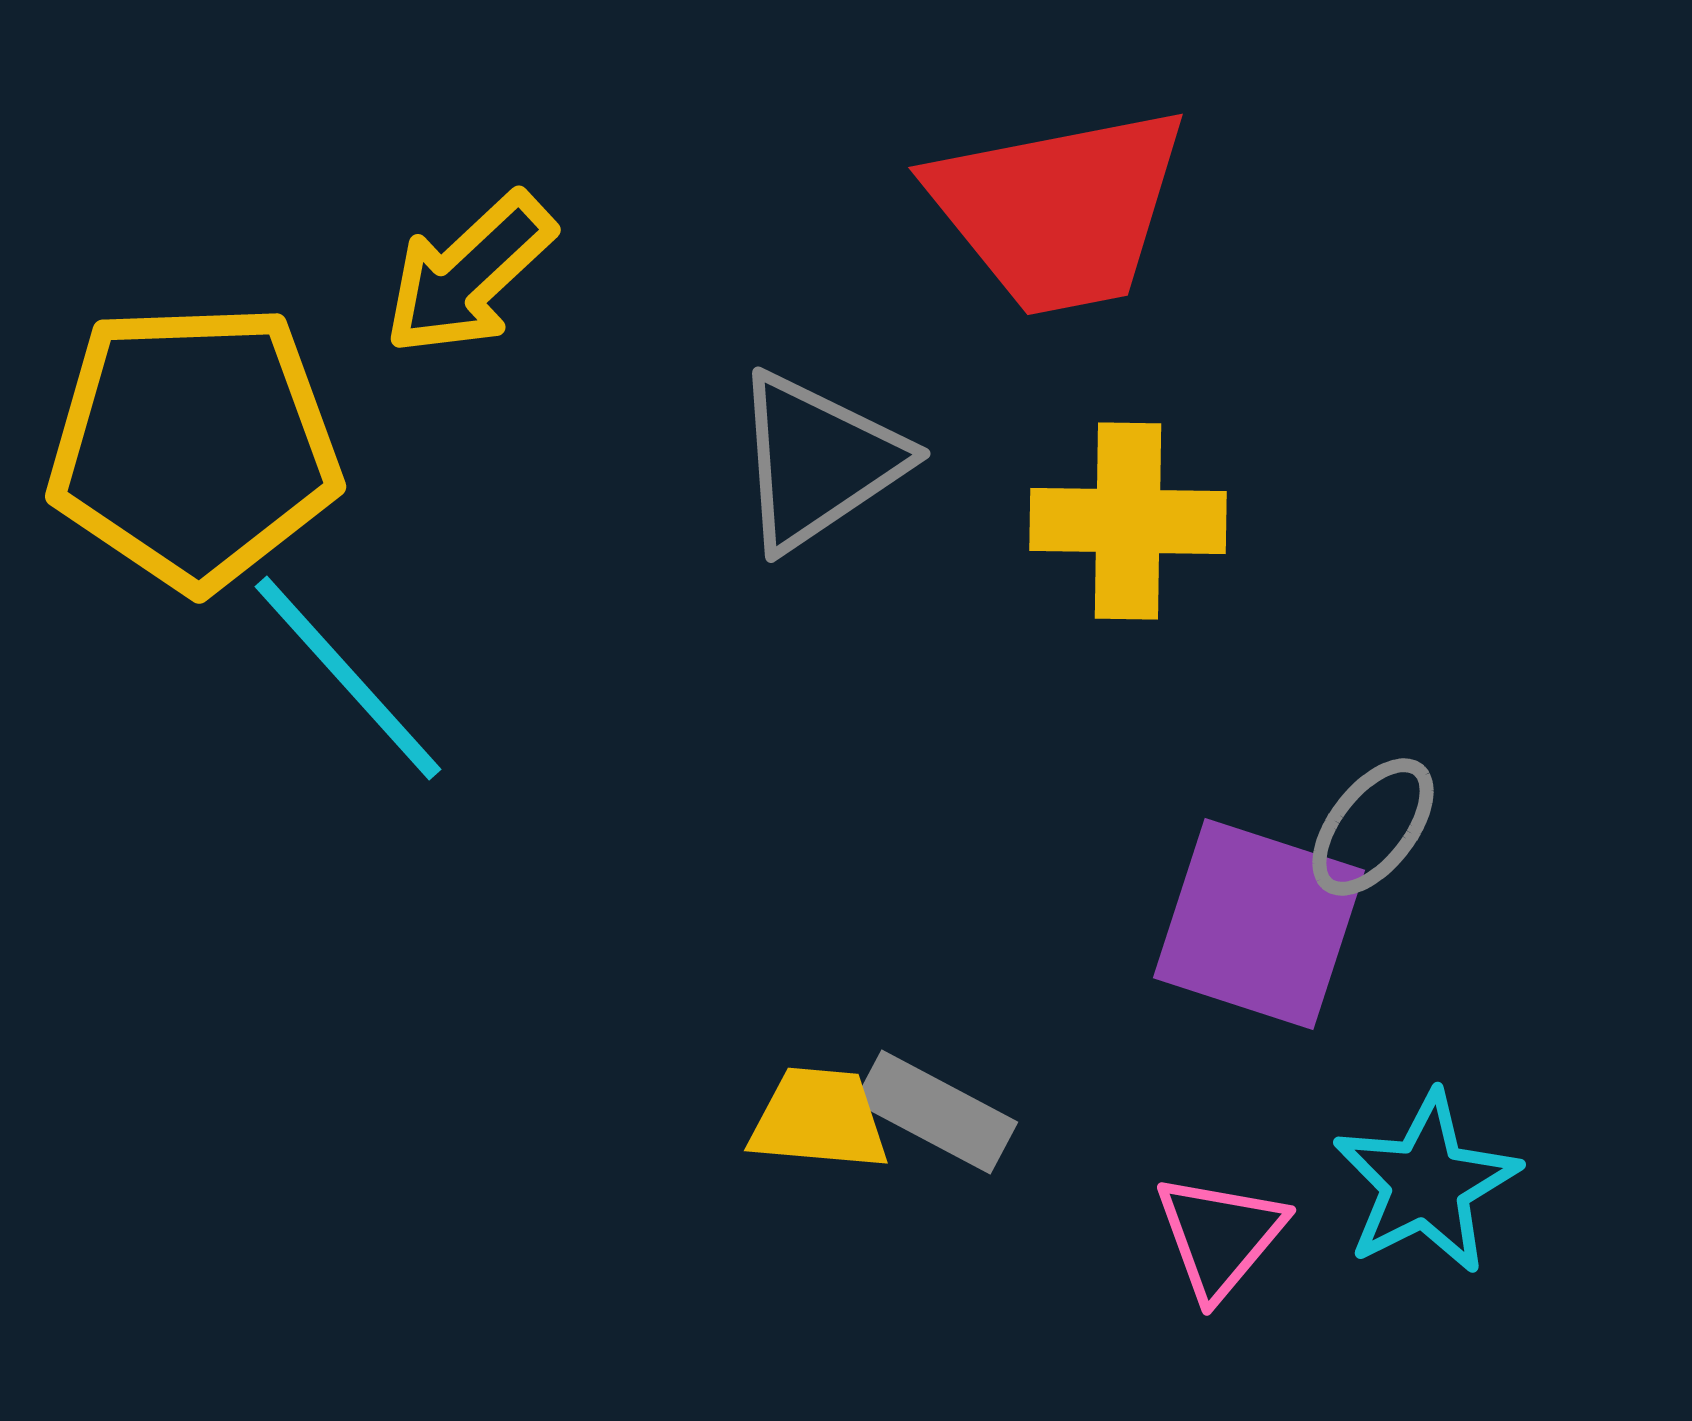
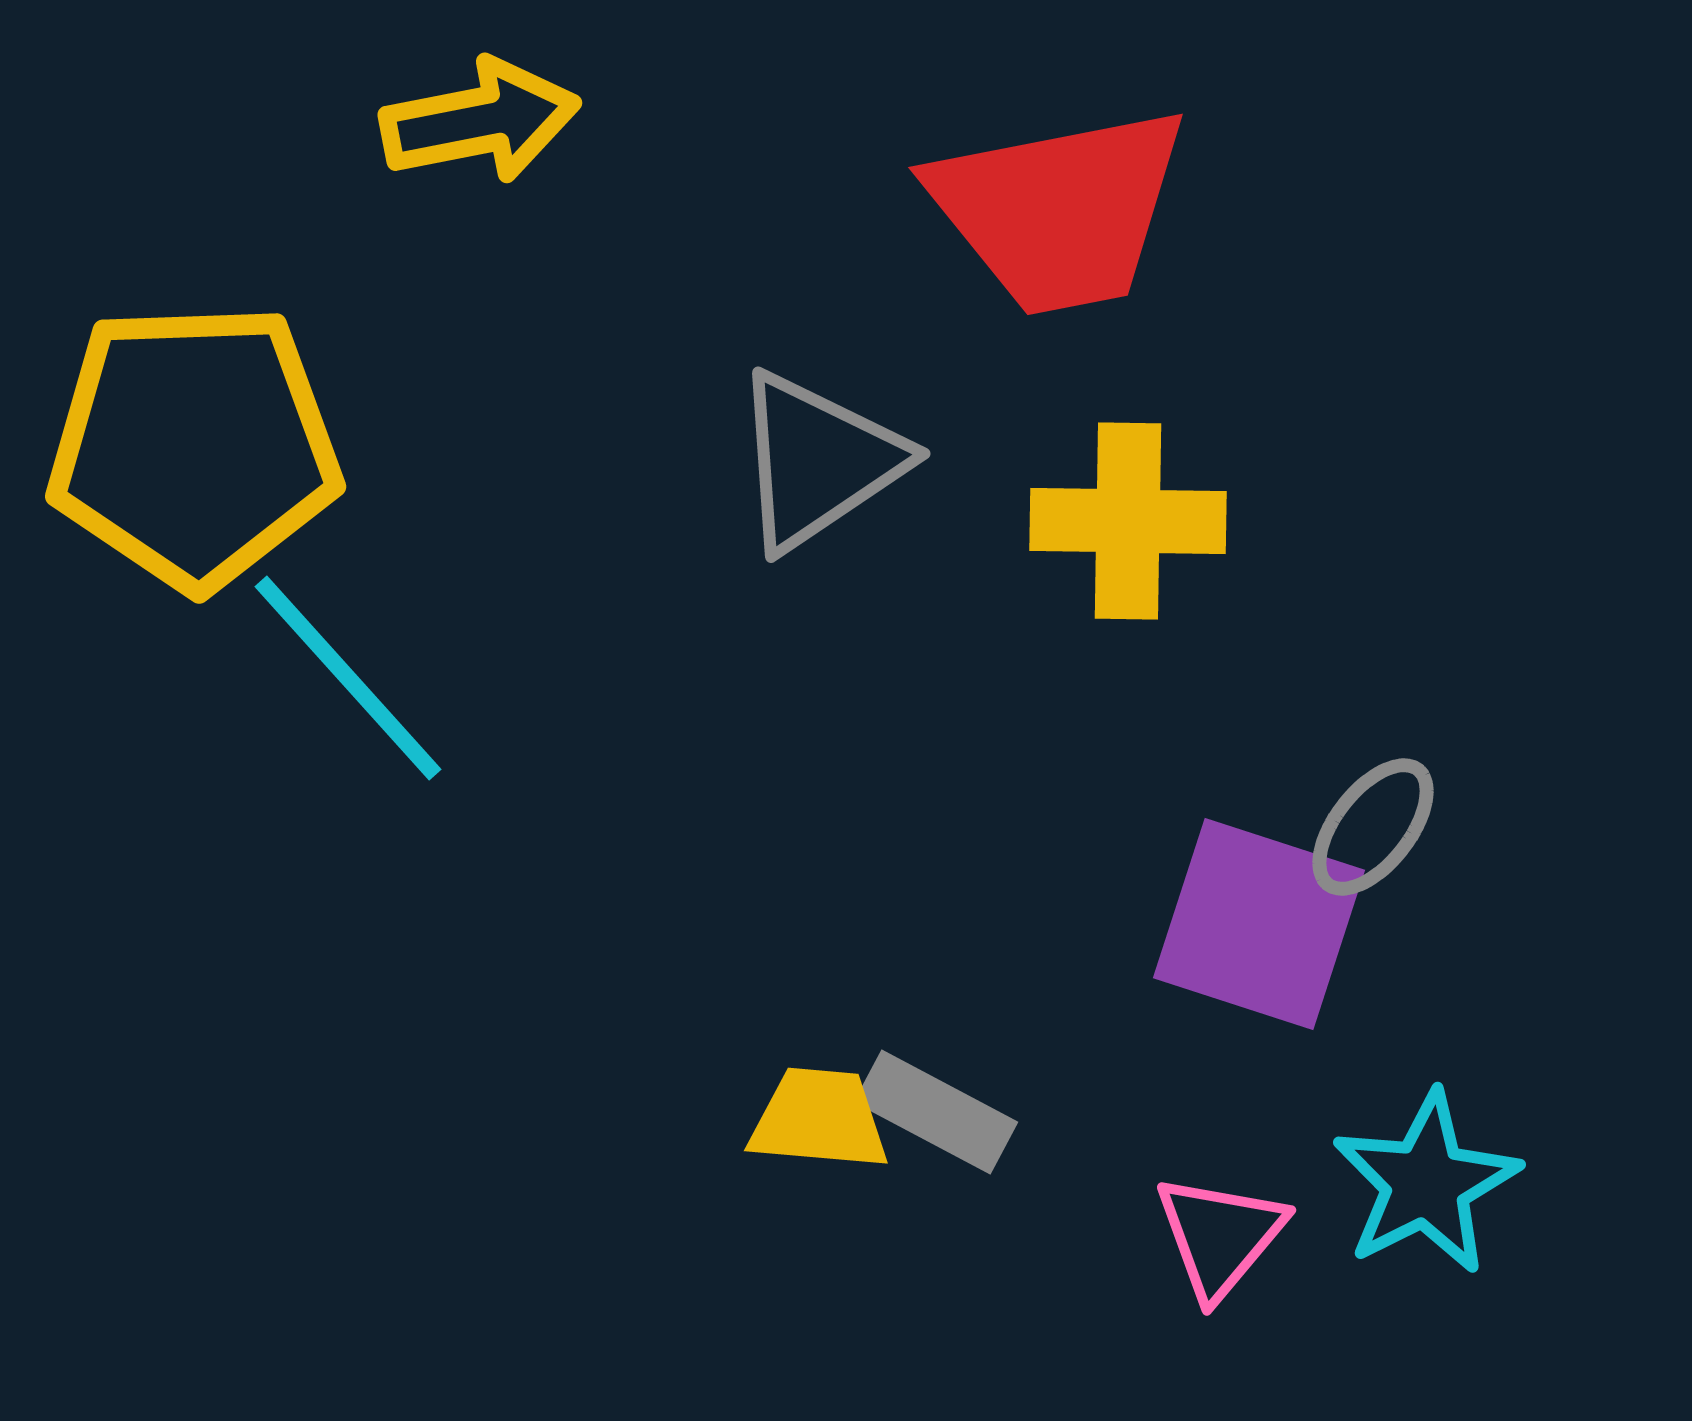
yellow arrow: moved 11 px right, 153 px up; rotated 148 degrees counterclockwise
